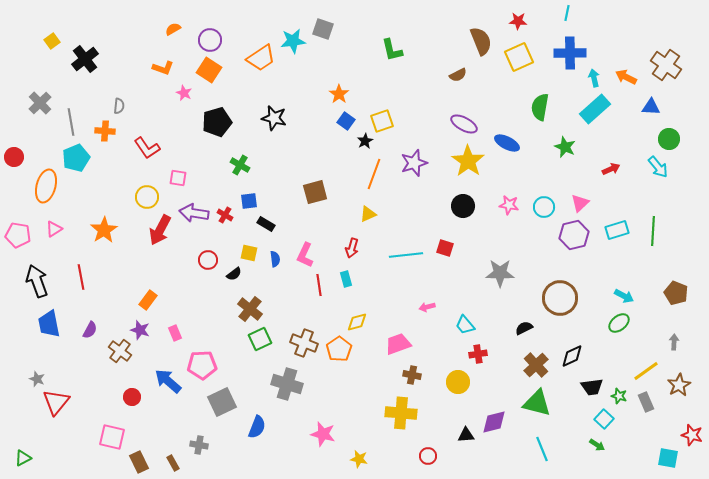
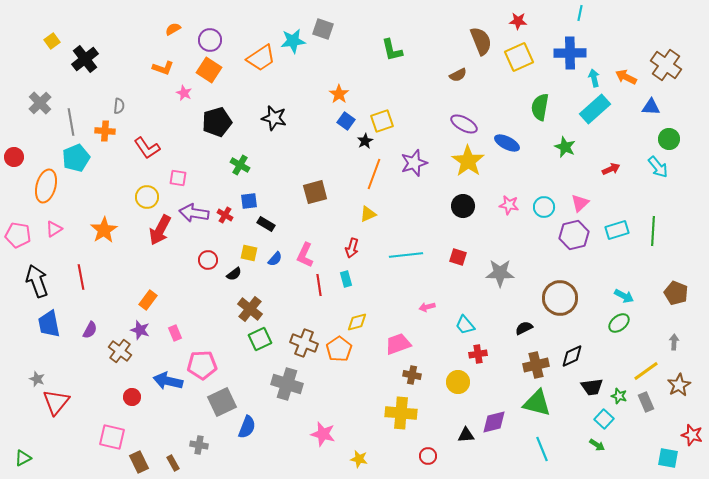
cyan line at (567, 13): moved 13 px right
red square at (445, 248): moved 13 px right, 9 px down
blue semicircle at (275, 259): rotated 49 degrees clockwise
brown cross at (536, 365): rotated 30 degrees clockwise
blue arrow at (168, 381): rotated 28 degrees counterclockwise
blue semicircle at (257, 427): moved 10 px left
